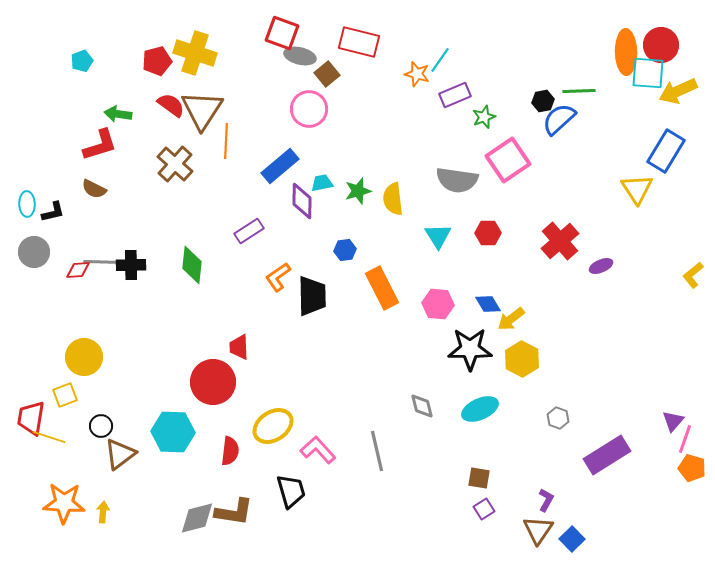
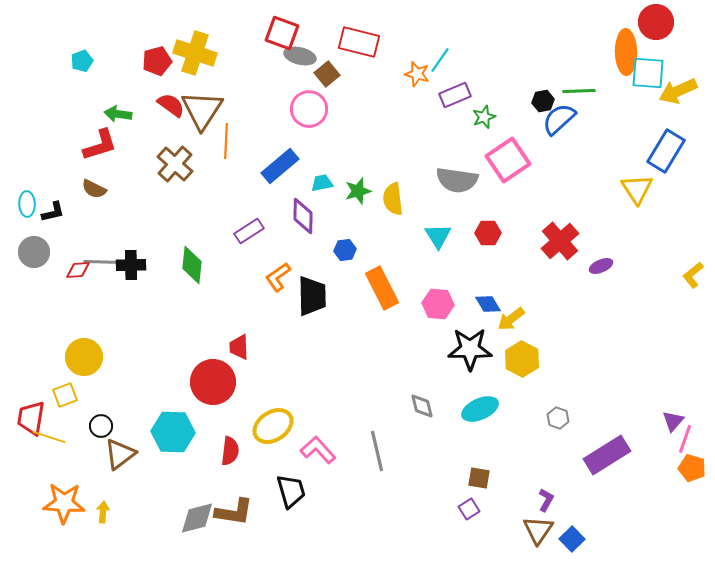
red circle at (661, 45): moved 5 px left, 23 px up
purple diamond at (302, 201): moved 1 px right, 15 px down
purple square at (484, 509): moved 15 px left
